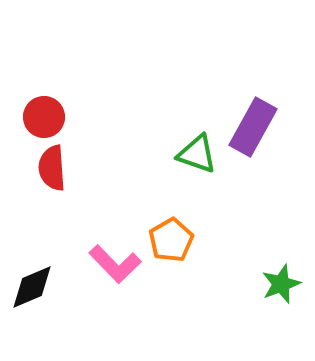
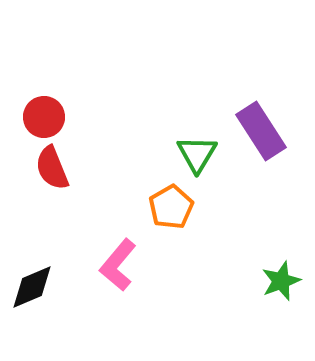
purple rectangle: moved 8 px right, 4 px down; rotated 62 degrees counterclockwise
green triangle: rotated 42 degrees clockwise
red semicircle: rotated 18 degrees counterclockwise
orange pentagon: moved 33 px up
pink L-shape: moved 3 px right, 1 px down; rotated 84 degrees clockwise
green star: moved 3 px up
